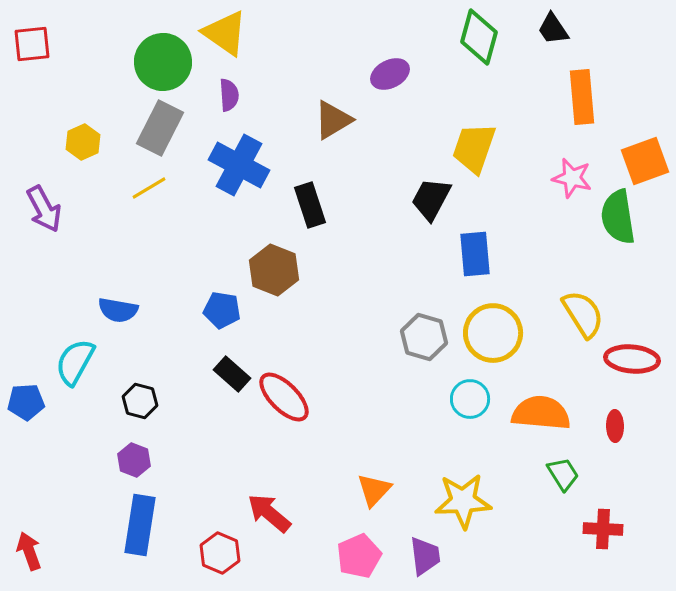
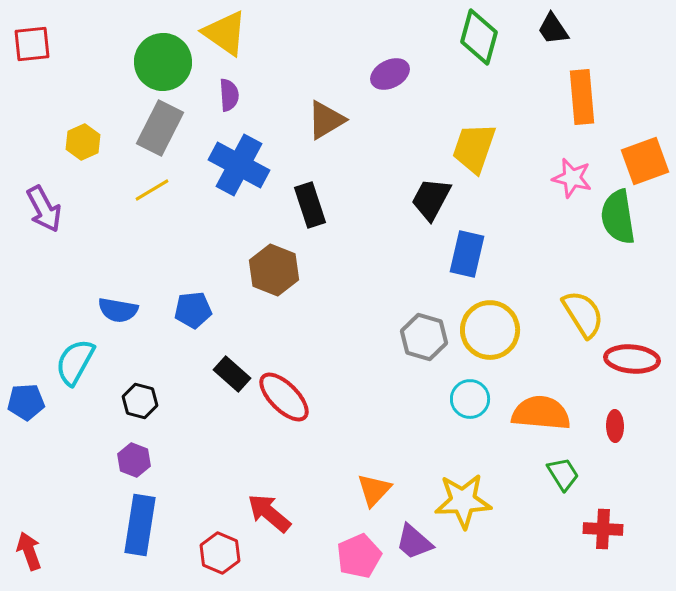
brown triangle at (333, 120): moved 7 px left
yellow line at (149, 188): moved 3 px right, 2 px down
blue rectangle at (475, 254): moved 8 px left; rotated 18 degrees clockwise
blue pentagon at (222, 310): moved 29 px left; rotated 15 degrees counterclockwise
yellow circle at (493, 333): moved 3 px left, 3 px up
purple trapezoid at (425, 556): moved 11 px left, 14 px up; rotated 138 degrees clockwise
